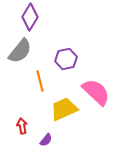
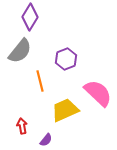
purple hexagon: rotated 10 degrees counterclockwise
pink semicircle: moved 2 px right, 1 px down
yellow trapezoid: moved 1 px right, 1 px down
